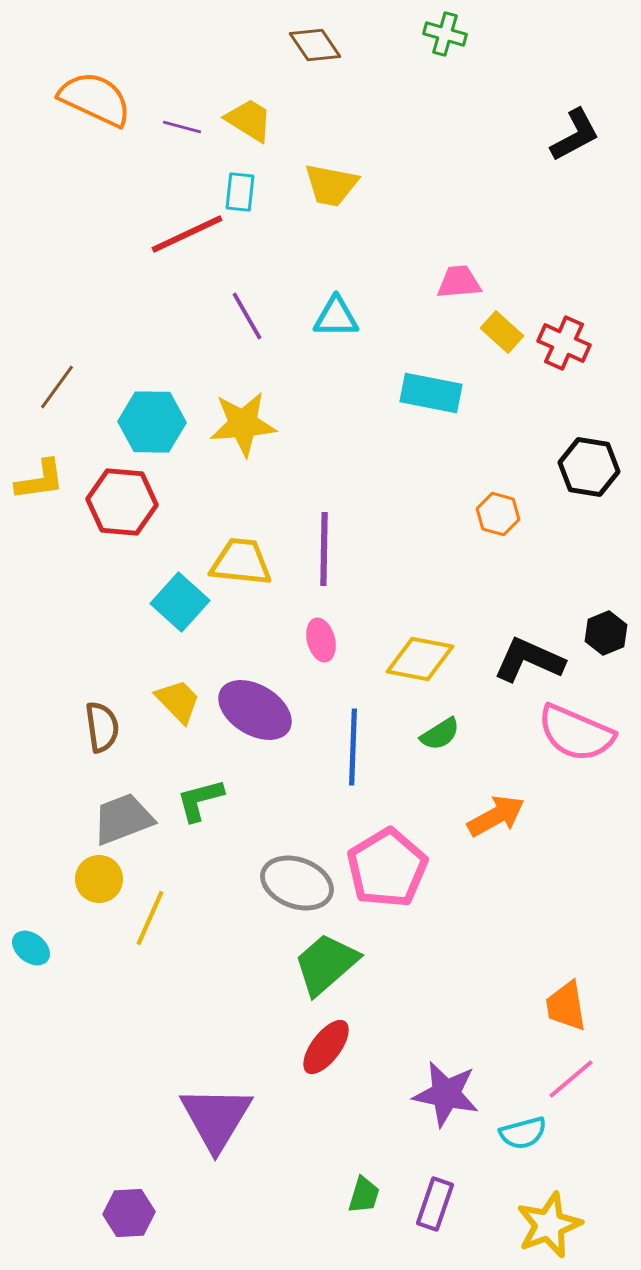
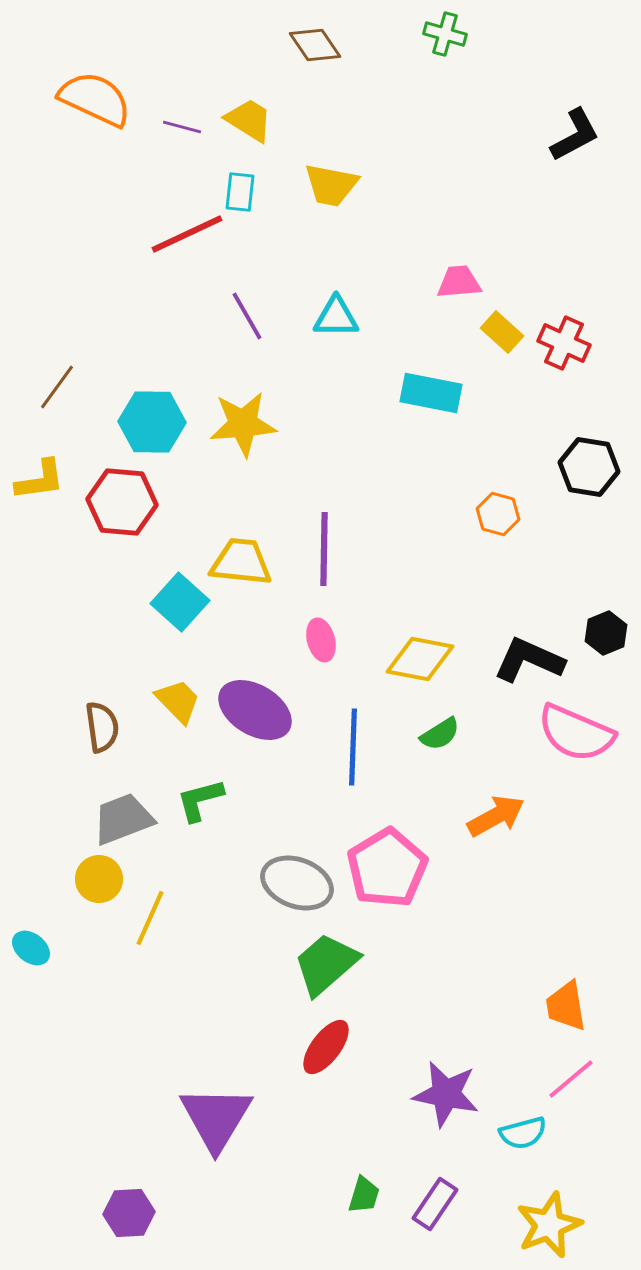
purple rectangle at (435, 1204): rotated 15 degrees clockwise
